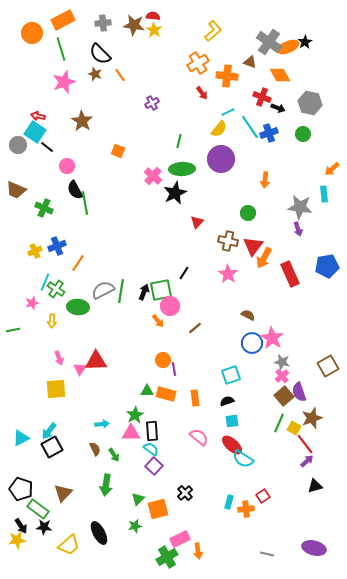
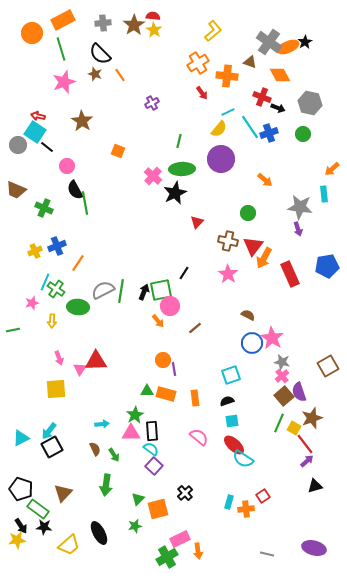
brown star at (134, 25): rotated 30 degrees clockwise
orange arrow at (265, 180): rotated 56 degrees counterclockwise
red ellipse at (232, 445): moved 2 px right
